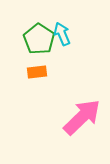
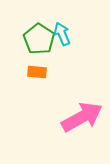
orange rectangle: rotated 12 degrees clockwise
pink arrow: rotated 15 degrees clockwise
